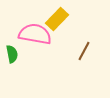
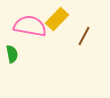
pink semicircle: moved 5 px left, 8 px up
brown line: moved 15 px up
